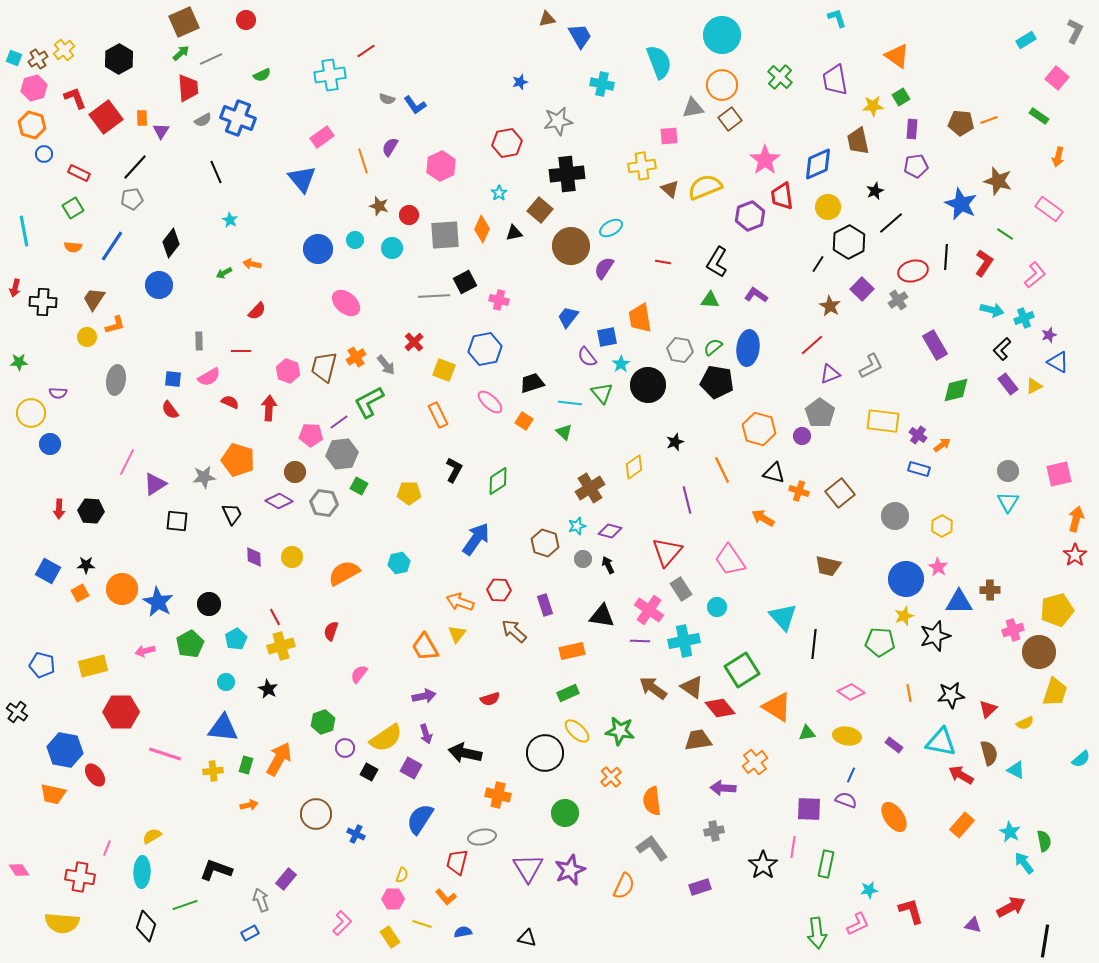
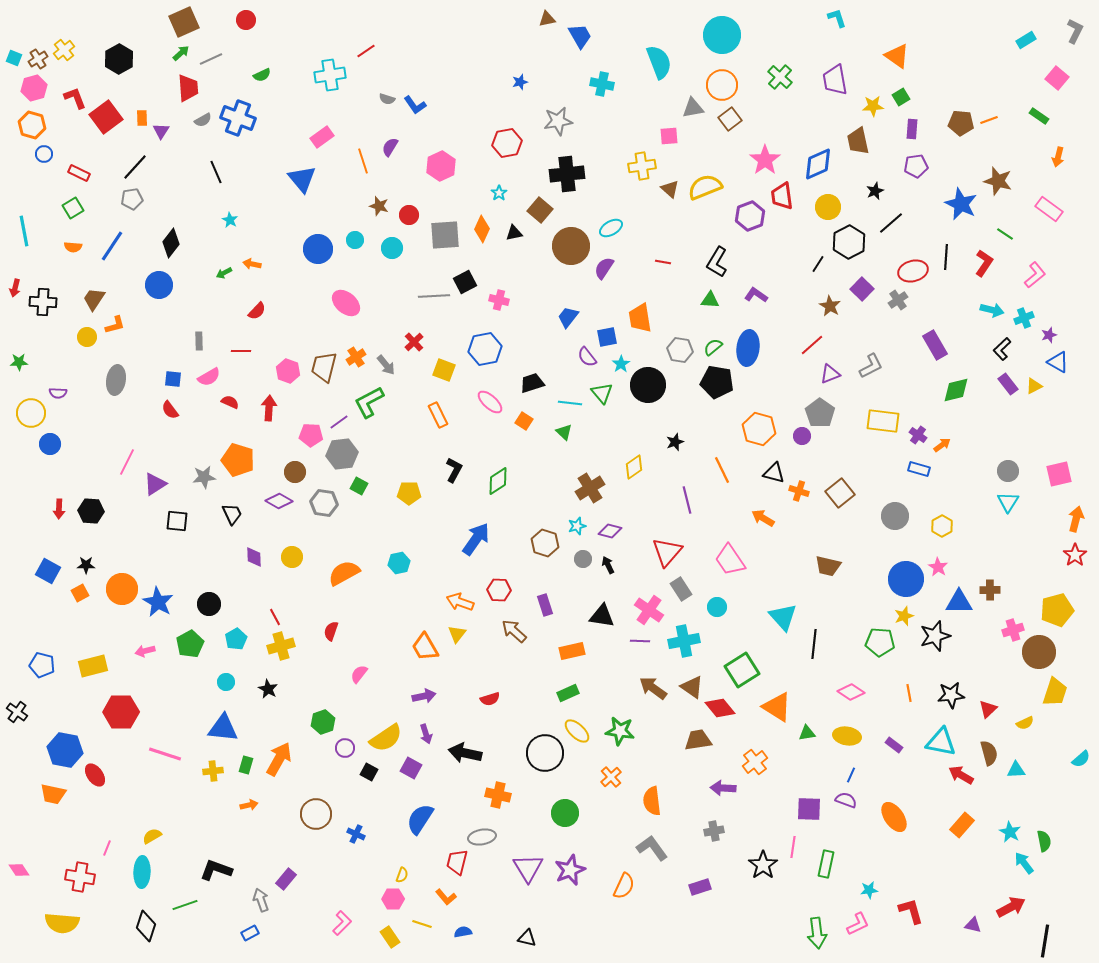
cyan triangle at (1016, 770): rotated 30 degrees counterclockwise
